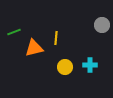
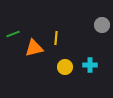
green line: moved 1 px left, 2 px down
